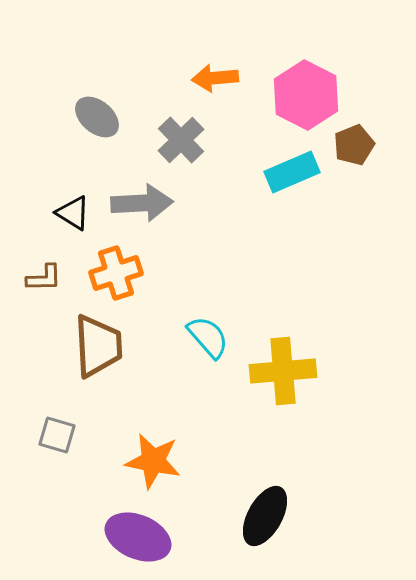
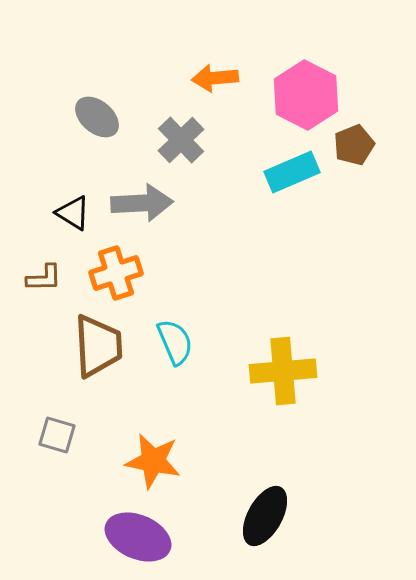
cyan semicircle: moved 33 px left, 5 px down; rotated 18 degrees clockwise
